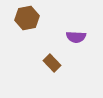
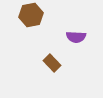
brown hexagon: moved 4 px right, 3 px up
